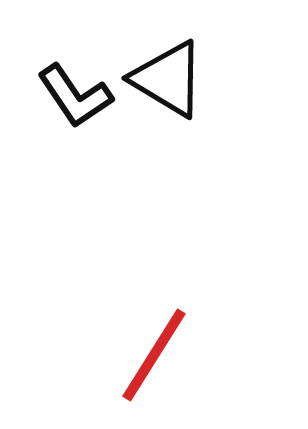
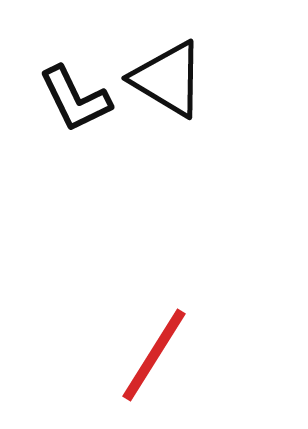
black L-shape: moved 3 px down; rotated 8 degrees clockwise
